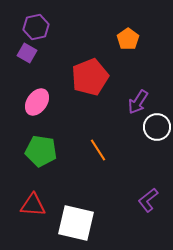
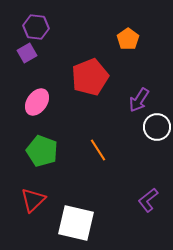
purple hexagon: rotated 20 degrees clockwise
purple square: rotated 30 degrees clockwise
purple arrow: moved 1 px right, 2 px up
green pentagon: moved 1 px right; rotated 12 degrees clockwise
red triangle: moved 5 px up; rotated 48 degrees counterclockwise
